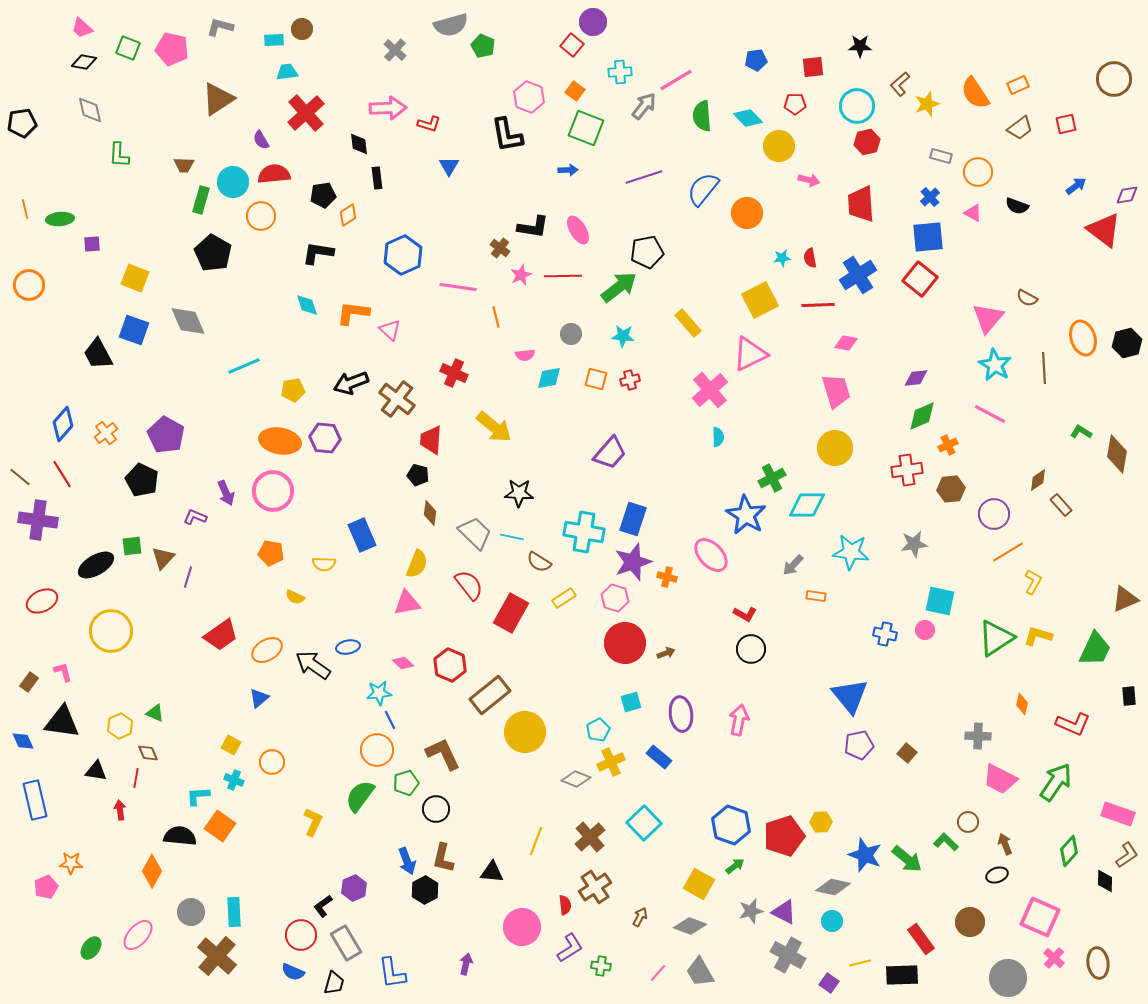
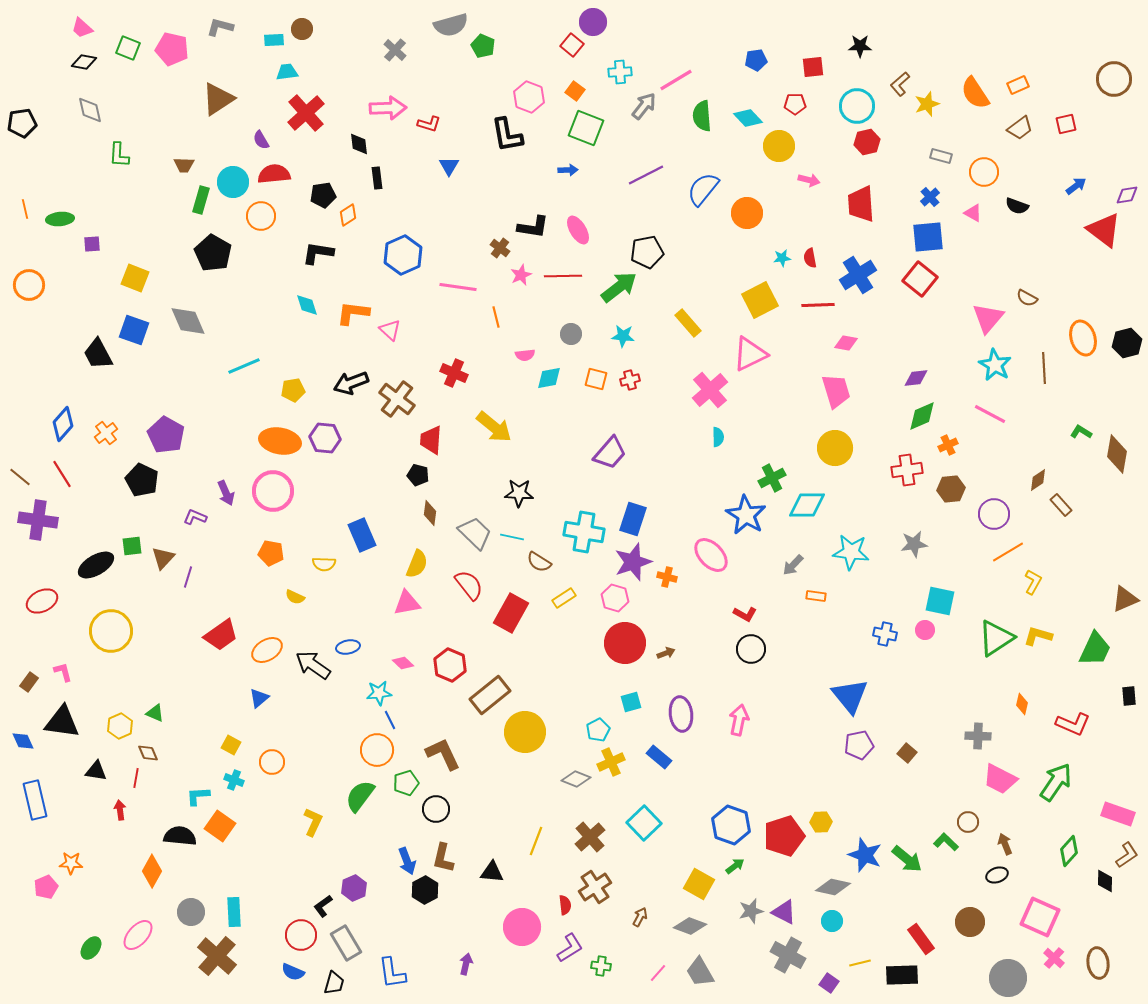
orange circle at (978, 172): moved 6 px right
purple line at (644, 177): moved 2 px right, 2 px up; rotated 9 degrees counterclockwise
